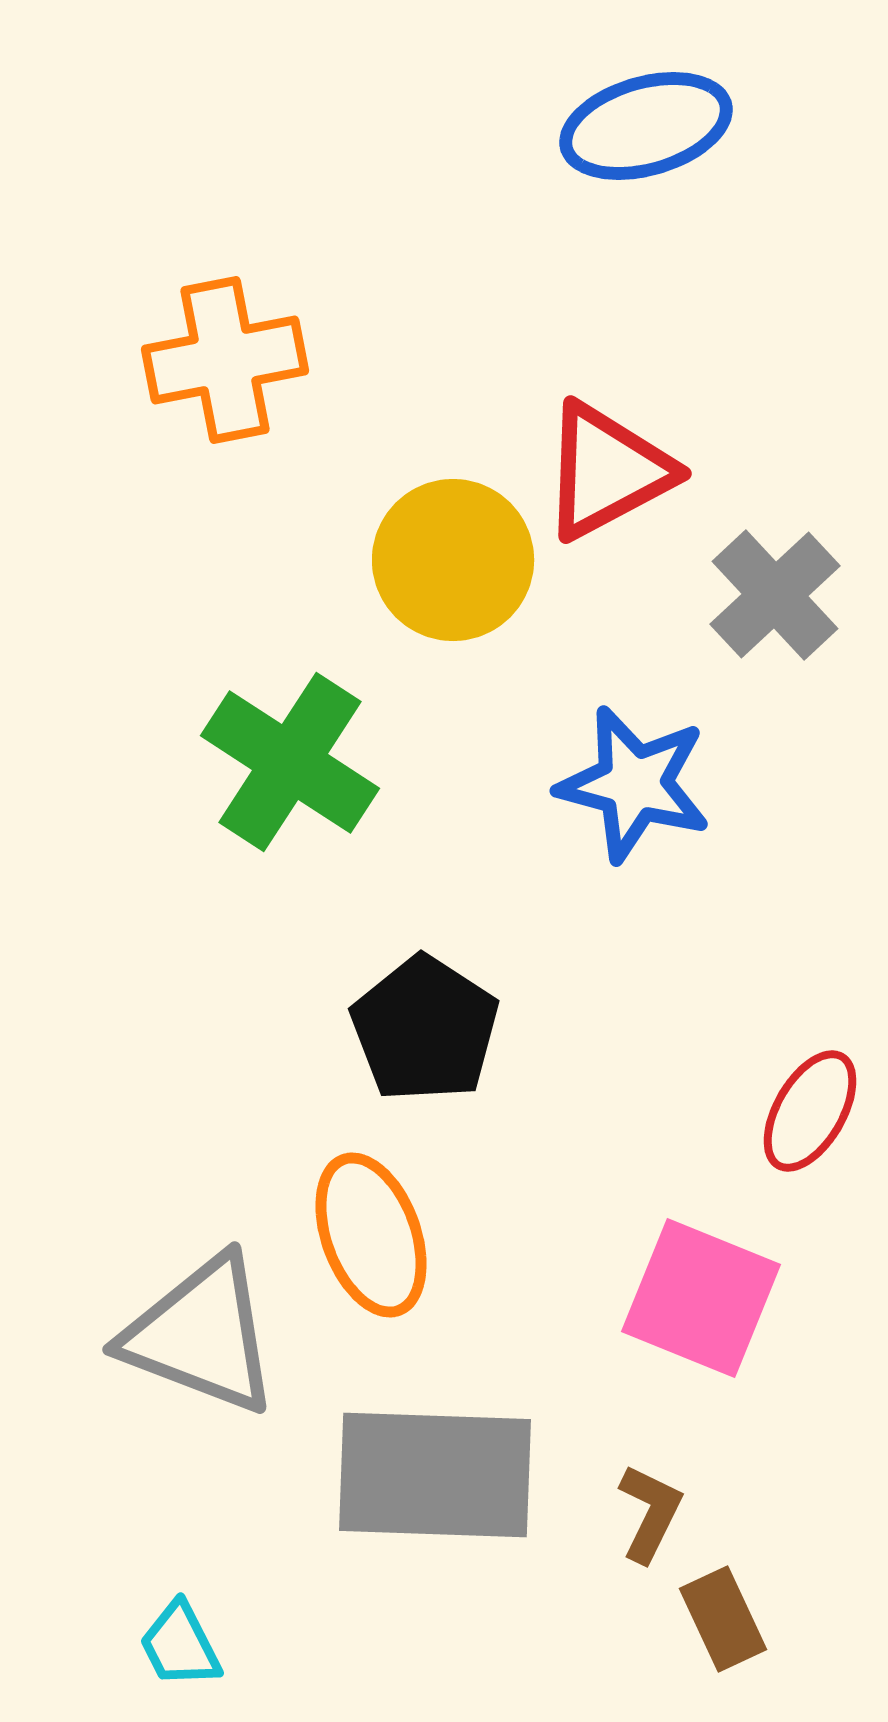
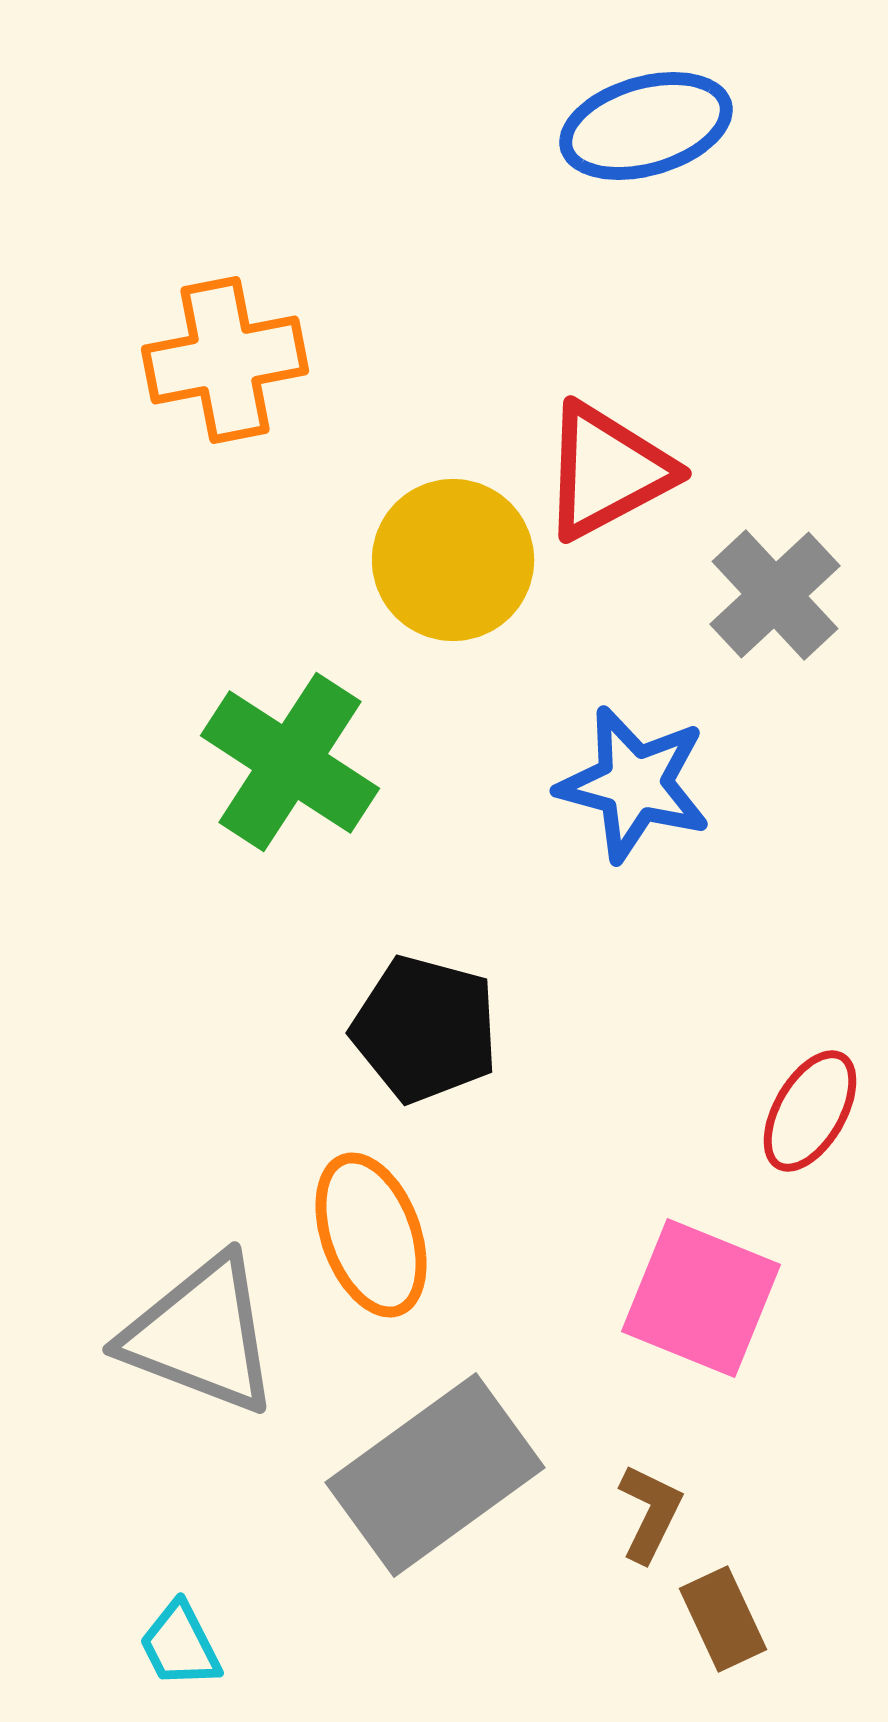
black pentagon: rotated 18 degrees counterclockwise
gray rectangle: rotated 38 degrees counterclockwise
